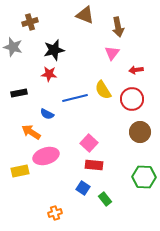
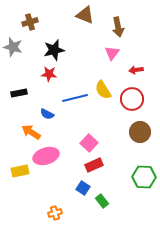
red rectangle: rotated 30 degrees counterclockwise
green rectangle: moved 3 px left, 2 px down
